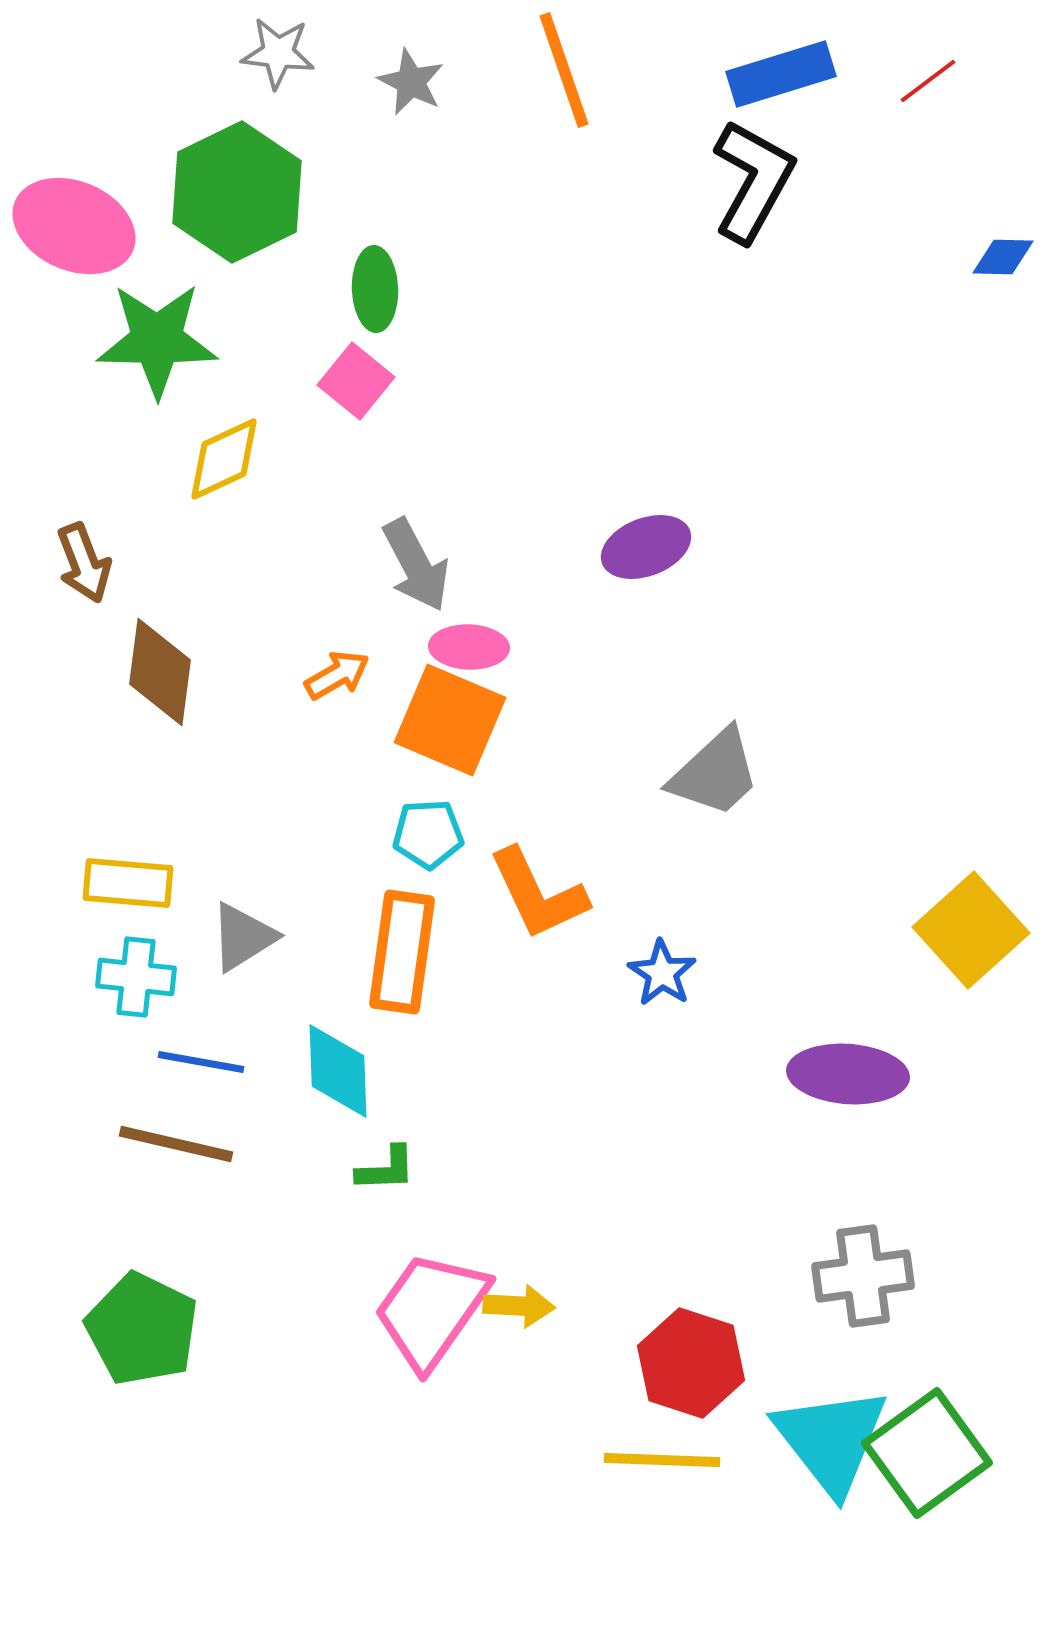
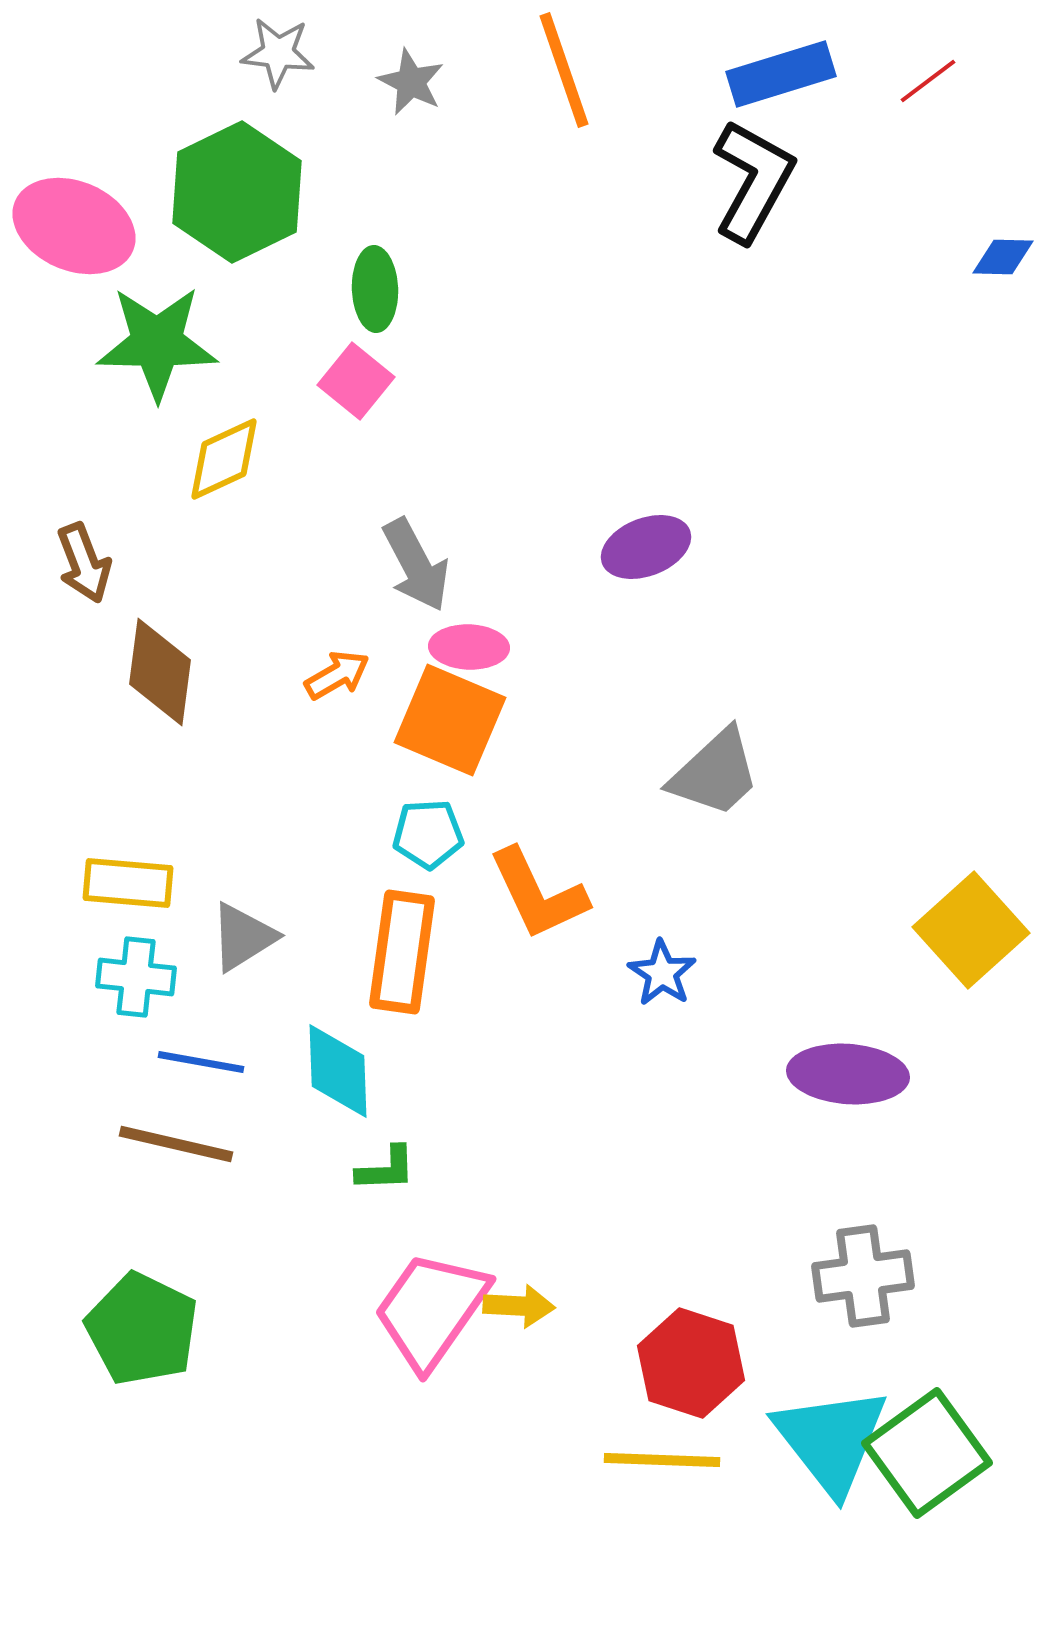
green star at (157, 340): moved 3 px down
